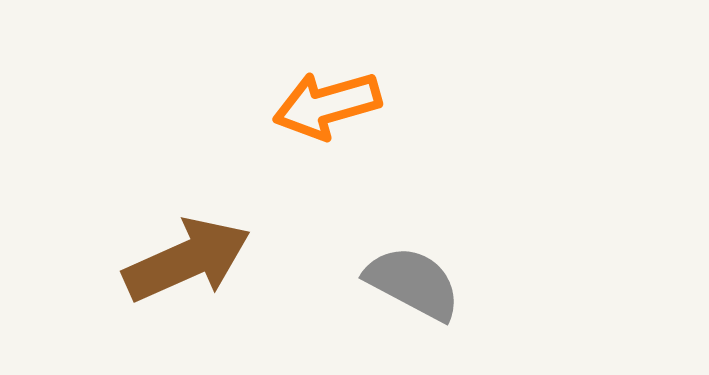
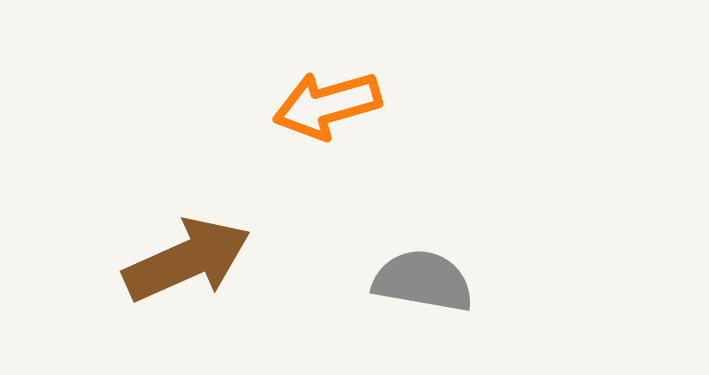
gray semicircle: moved 10 px right, 2 px up; rotated 18 degrees counterclockwise
